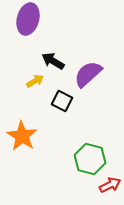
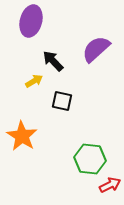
purple ellipse: moved 3 px right, 2 px down
black arrow: rotated 15 degrees clockwise
purple semicircle: moved 8 px right, 25 px up
yellow arrow: moved 1 px left
black square: rotated 15 degrees counterclockwise
green hexagon: rotated 8 degrees counterclockwise
